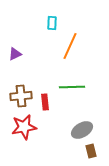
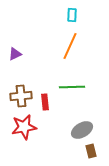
cyan rectangle: moved 20 px right, 8 px up
